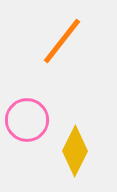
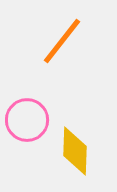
yellow diamond: rotated 24 degrees counterclockwise
